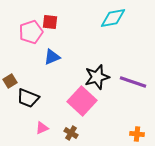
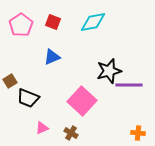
cyan diamond: moved 20 px left, 4 px down
red square: moved 3 px right; rotated 14 degrees clockwise
pink pentagon: moved 10 px left, 7 px up; rotated 15 degrees counterclockwise
black star: moved 12 px right, 6 px up
purple line: moved 4 px left, 3 px down; rotated 20 degrees counterclockwise
orange cross: moved 1 px right, 1 px up
